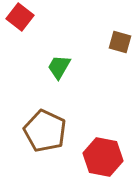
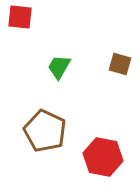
red square: rotated 32 degrees counterclockwise
brown square: moved 22 px down
